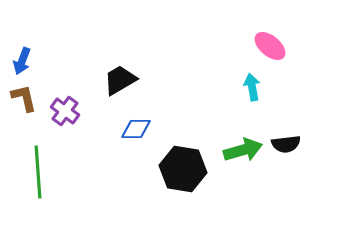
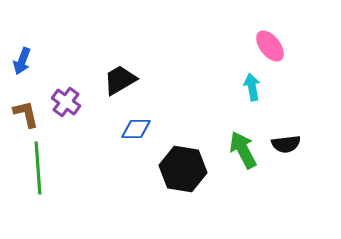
pink ellipse: rotated 12 degrees clockwise
brown L-shape: moved 2 px right, 16 px down
purple cross: moved 1 px right, 9 px up
green arrow: rotated 102 degrees counterclockwise
green line: moved 4 px up
